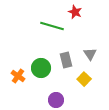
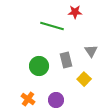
red star: rotated 24 degrees counterclockwise
gray triangle: moved 1 px right, 3 px up
green circle: moved 2 px left, 2 px up
orange cross: moved 10 px right, 23 px down
